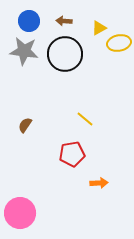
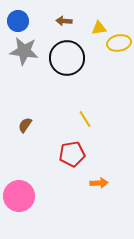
blue circle: moved 11 px left
yellow triangle: rotated 21 degrees clockwise
black circle: moved 2 px right, 4 px down
yellow line: rotated 18 degrees clockwise
pink circle: moved 1 px left, 17 px up
